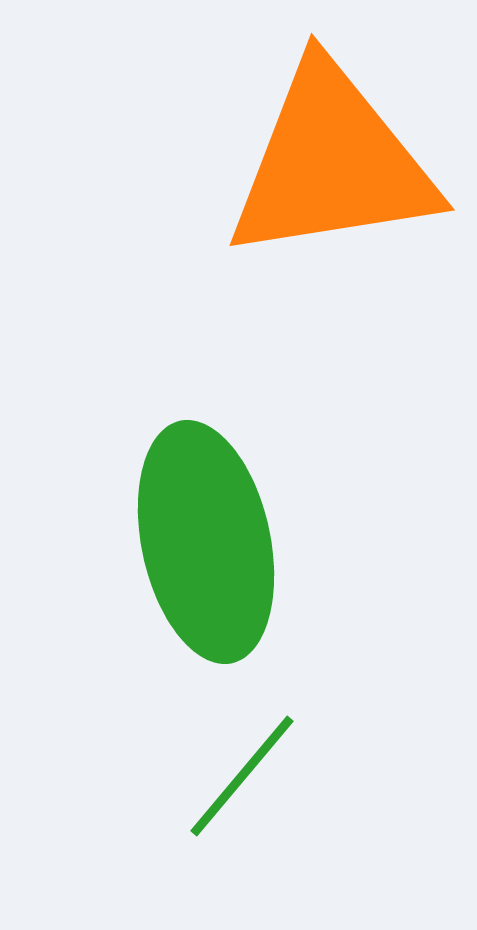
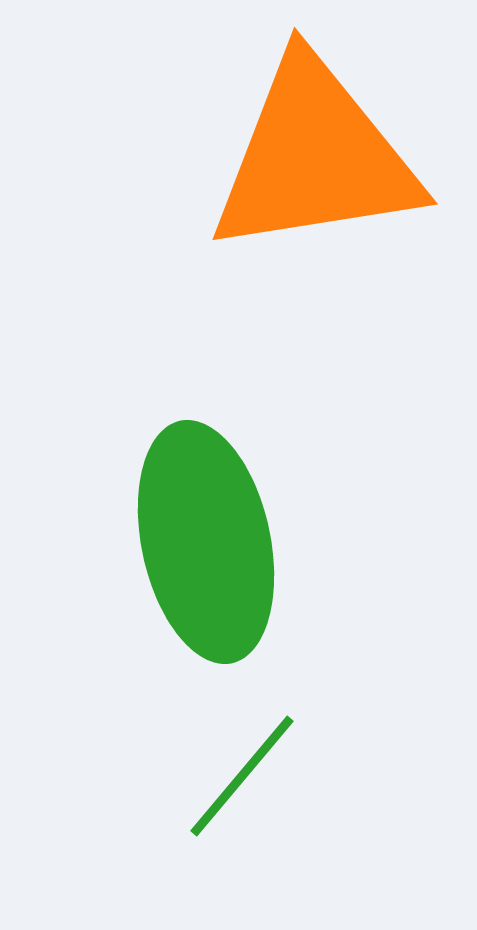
orange triangle: moved 17 px left, 6 px up
